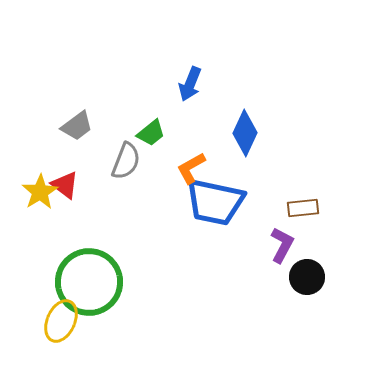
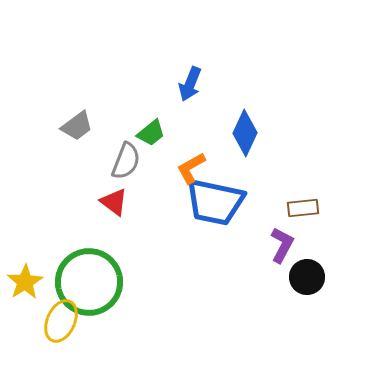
red triangle: moved 49 px right, 17 px down
yellow star: moved 15 px left, 90 px down
